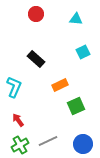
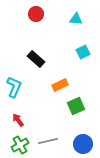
gray line: rotated 12 degrees clockwise
